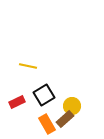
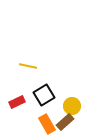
brown rectangle: moved 3 px down
